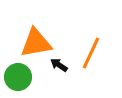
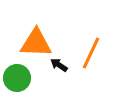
orange triangle: rotated 12 degrees clockwise
green circle: moved 1 px left, 1 px down
